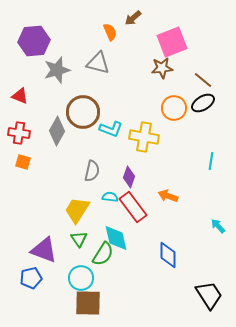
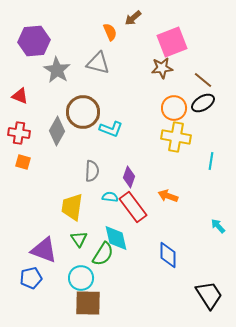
gray star: rotated 24 degrees counterclockwise
yellow cross: moved 32 px right
gray semicircle: rotated 10 degrees counterclockwise
yellow trapezoid: moved 5 px left, 3 px up; rotated 24 degrees counterclockwise
